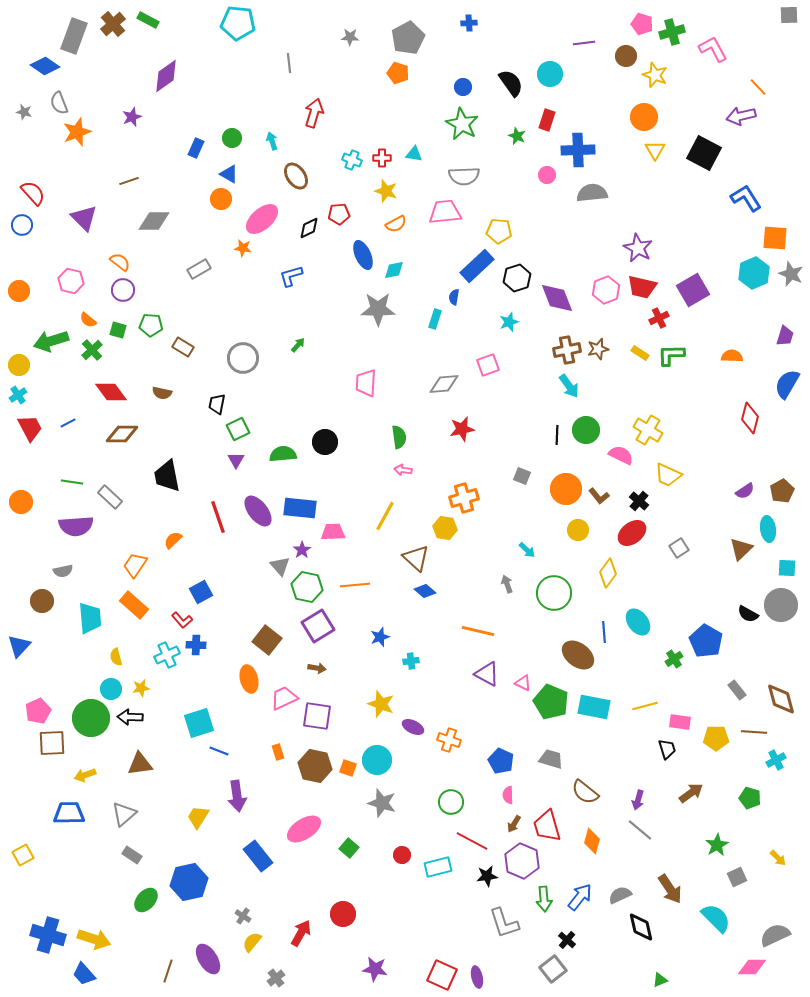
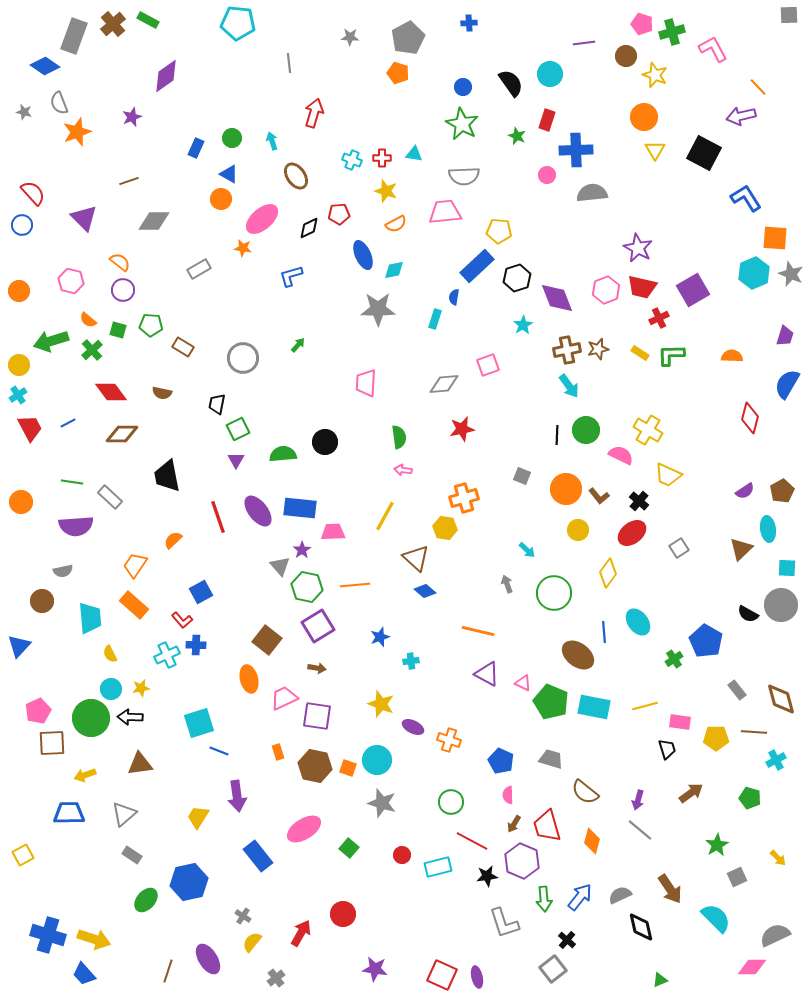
blue cross at (578, 150): moved 2 px left
cyan star at (509, 322): moved 14 px right, 3 px down; rotated 12 degrees counterclockwise
yellow semicircle at (116, 657): moved 6 px left, 3 px up; rotated 12 degrees counterclockwise
